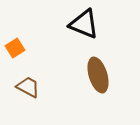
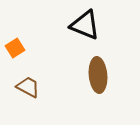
black triangle: moved 1 px right, 1 px down
brown ellipse: rotated 12 degrees clockwise
